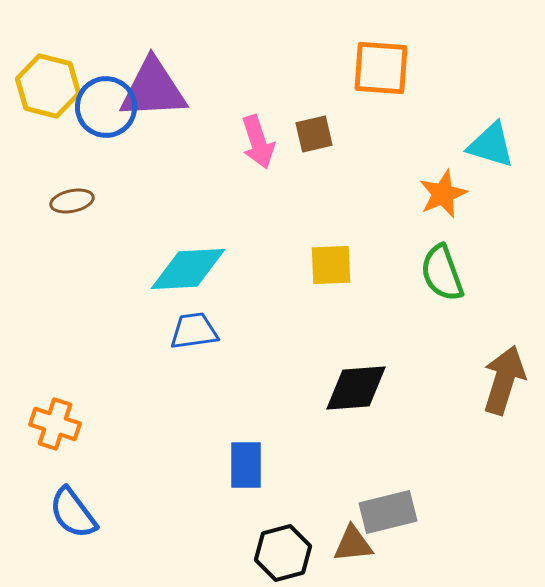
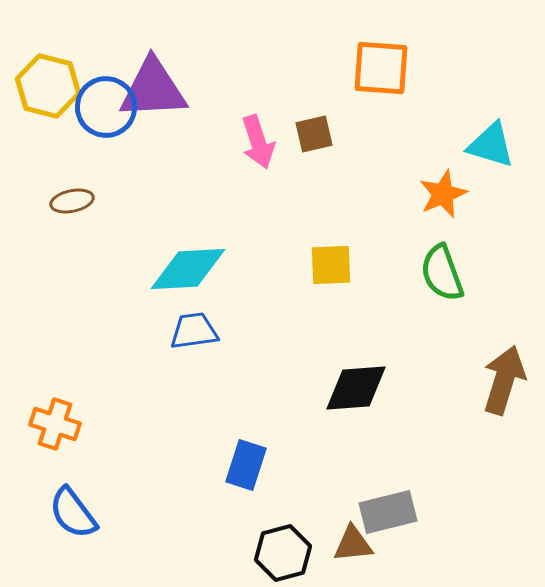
blue rectangle: rotated 18 degrees clockwise
